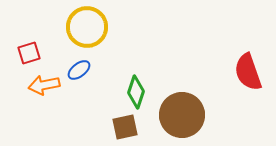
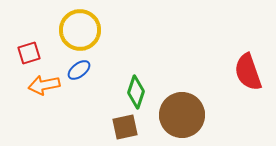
yellow circle: moved 7 px left, 3 px down
